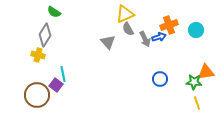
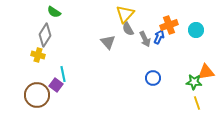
yellow triangle: rotated 24 degrees counterclockwise
blue arrow: rotated 48 degrees counterclockwise
blue circle: moved 7 px left, 1 px up
